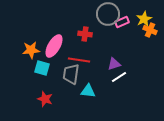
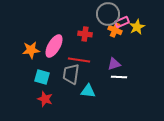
yellow star: moved 7 px left, 8 px down
orange cross: moved 35 px left
cyan square: moved 9 px down
white line: rotated 35 degrees clockwise
